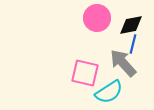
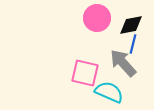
cyan semicircle: rotated 124 degrees counterclockwise
